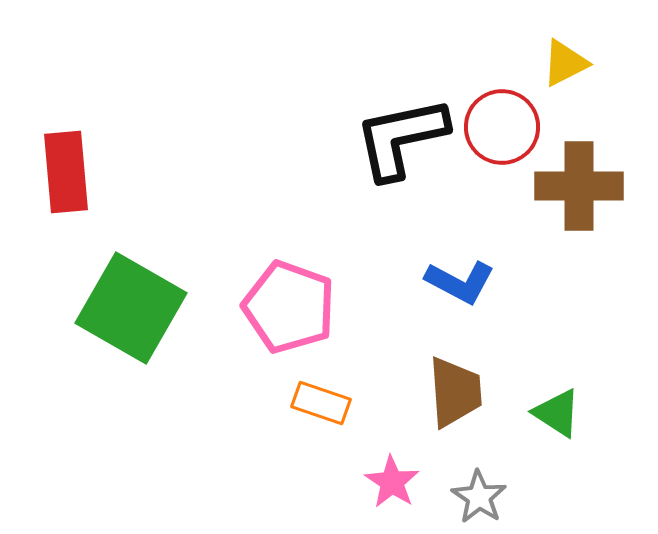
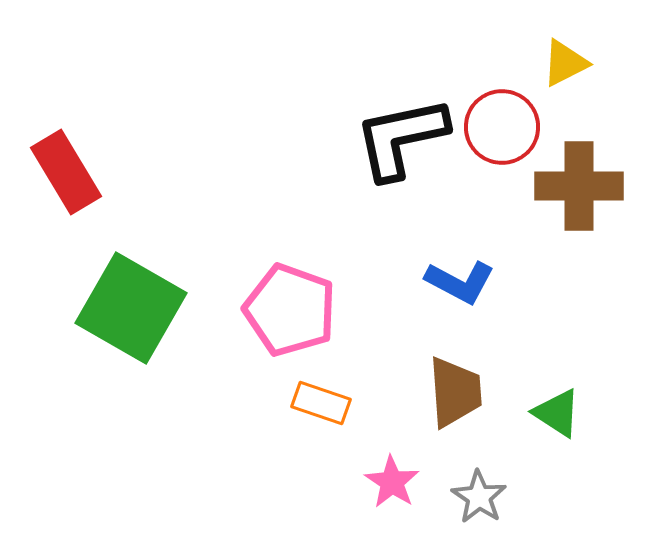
red rectangle: rotated 26 degrees counterclockwise
pink pentagon: moved 1 px right, 3 px down
